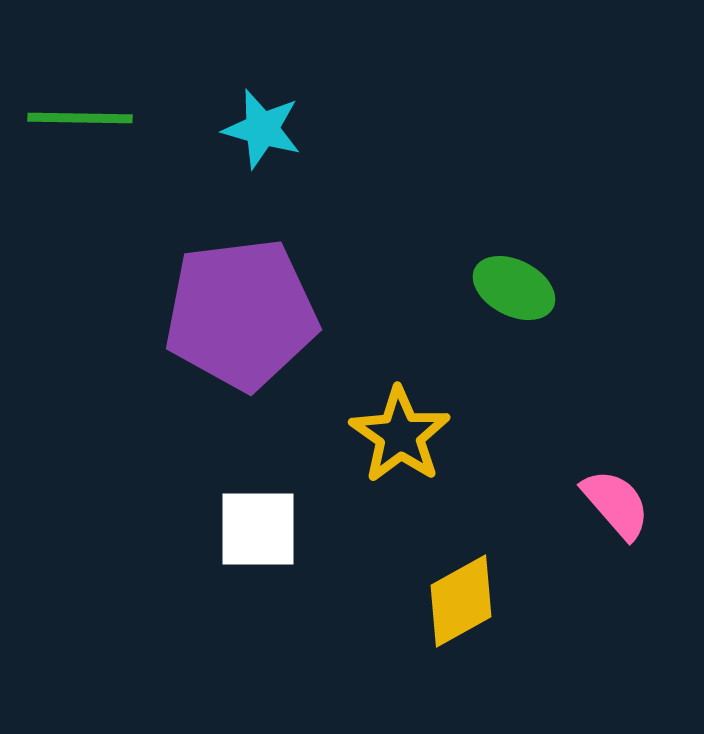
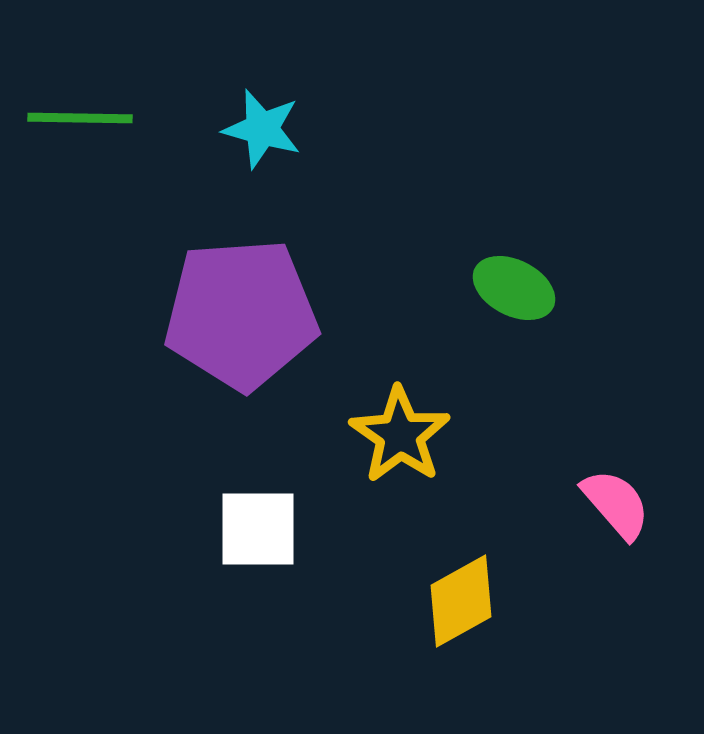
purple pentagon: rotated 3 degrees clockwise
